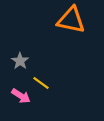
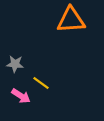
orange triangle: rotated 16 degrees counterclockwise
gray star: moved 5 px left, 3 px down; rotated 30 degrees counterclockwise
